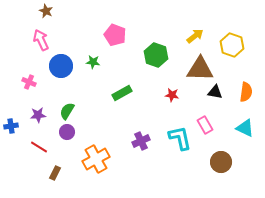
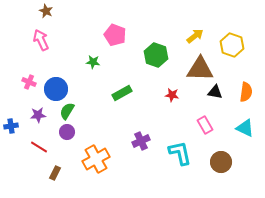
blue circle: moved 5 px left, 23 px down
cyan L-shape: moved 15 px down
